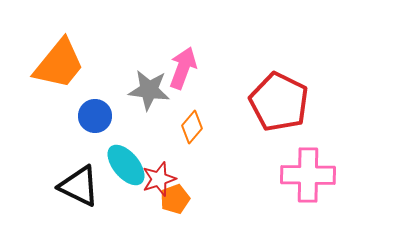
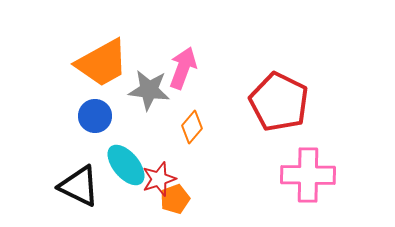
orange trapezoid: moved 43 px right, 1 px up; rotated 22 degrees clockwise
